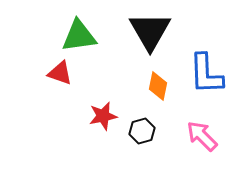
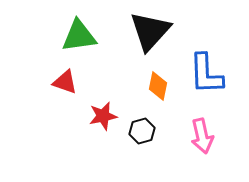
black triangle: rotated 12 degrees clockwise
red triangle: moved 5 px right, 9 px down
pink arrow: rotated 148 degrees counterclockwise
